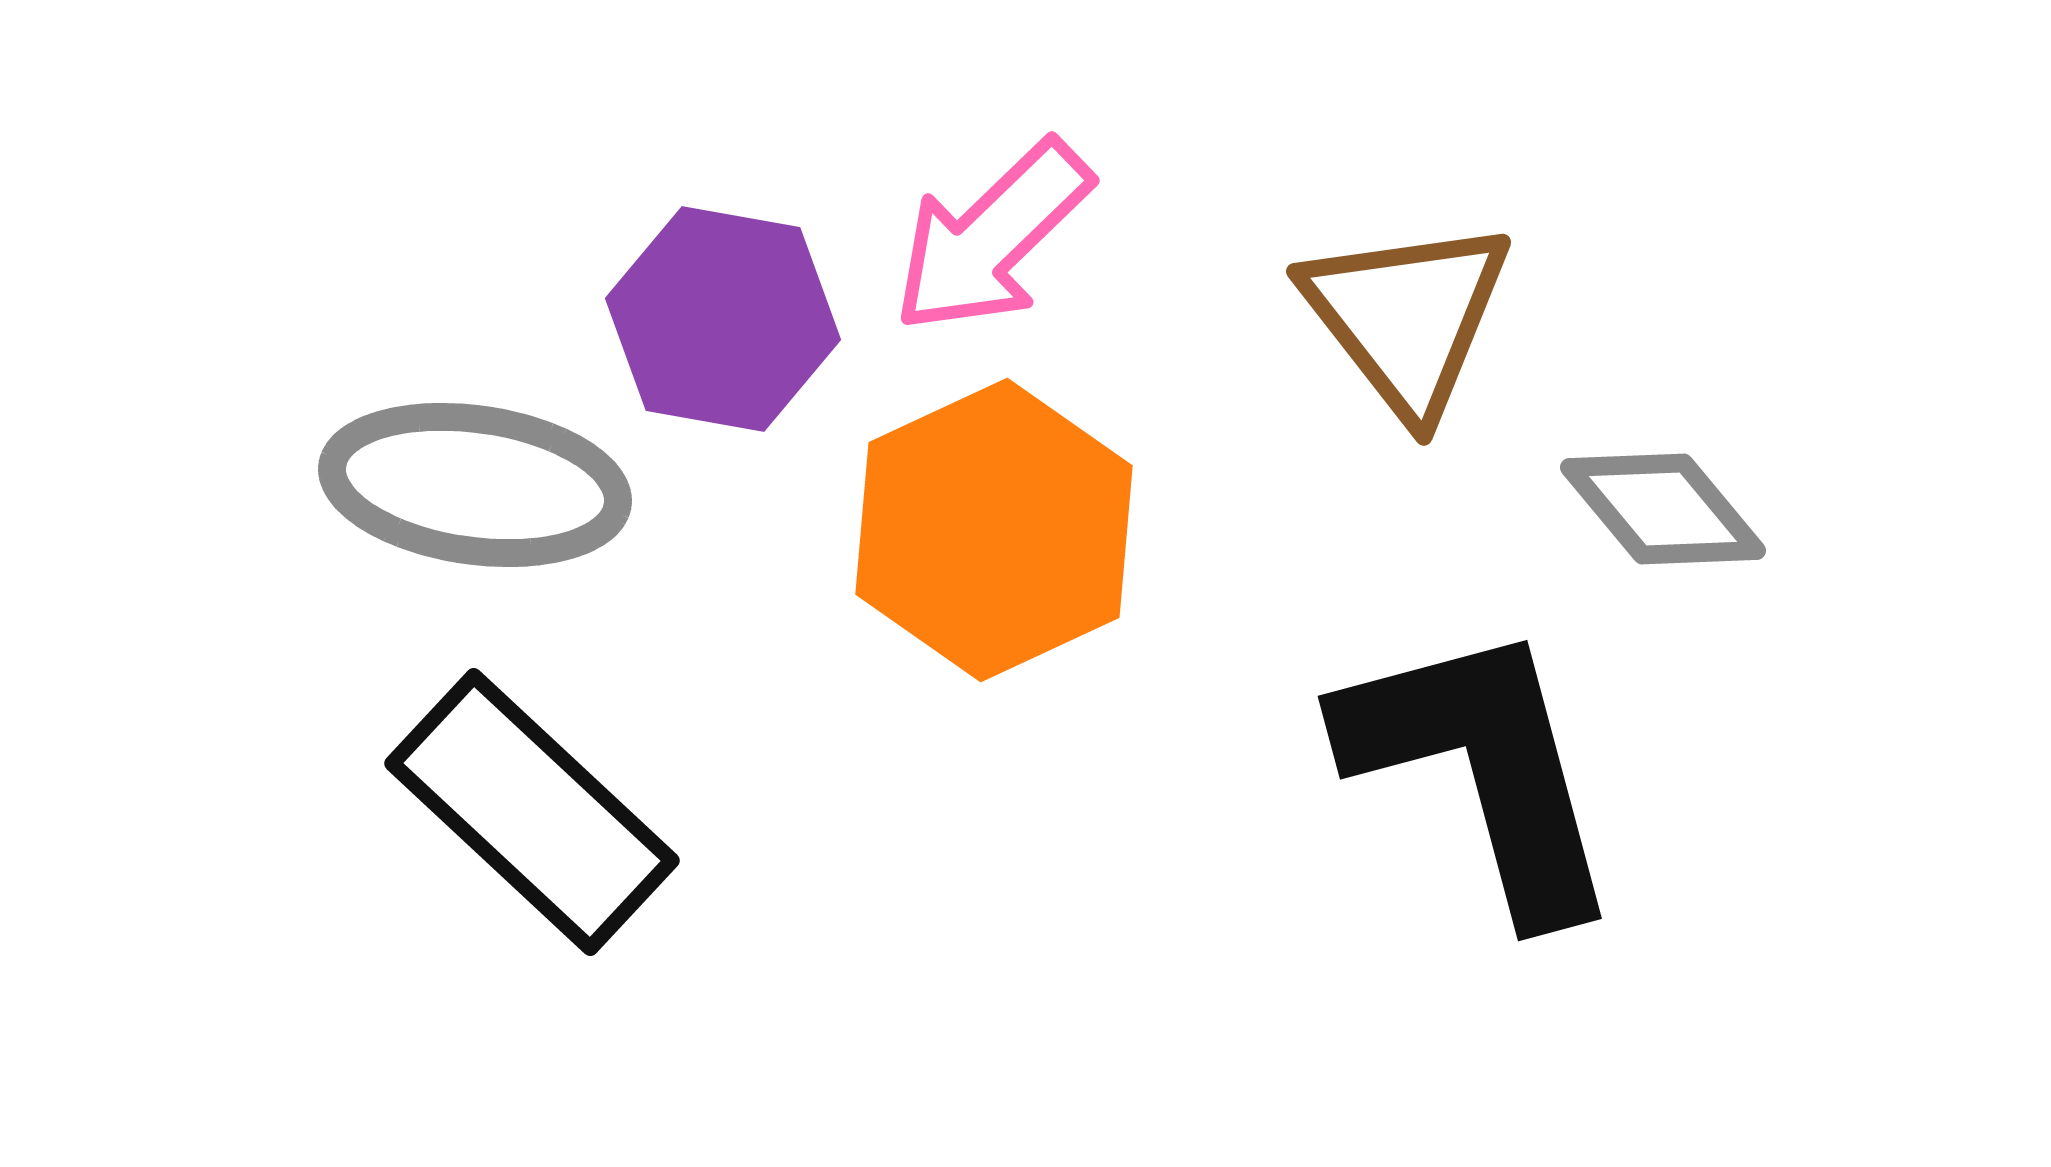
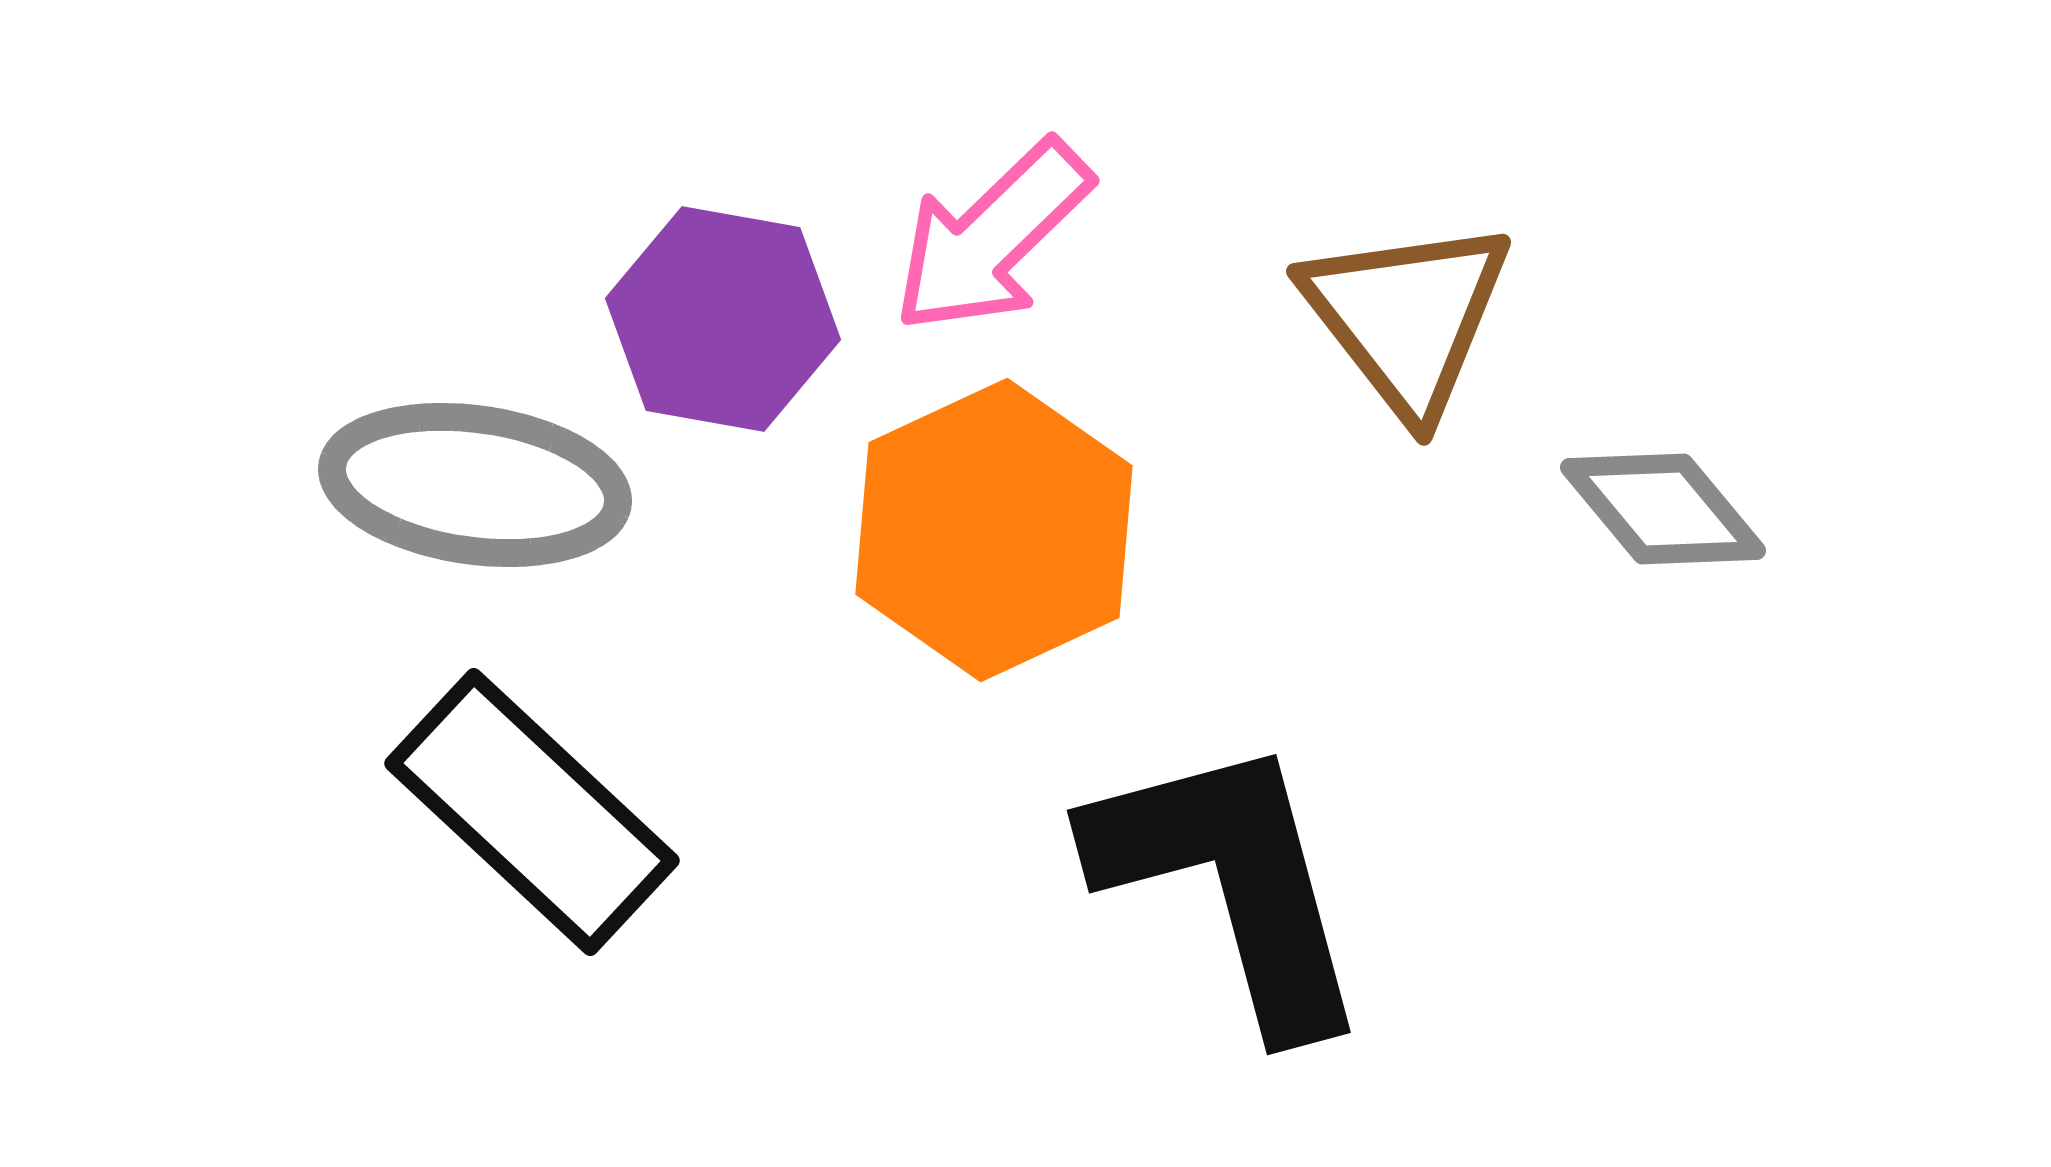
black L-shape: moved 251 px left, 114 px down
